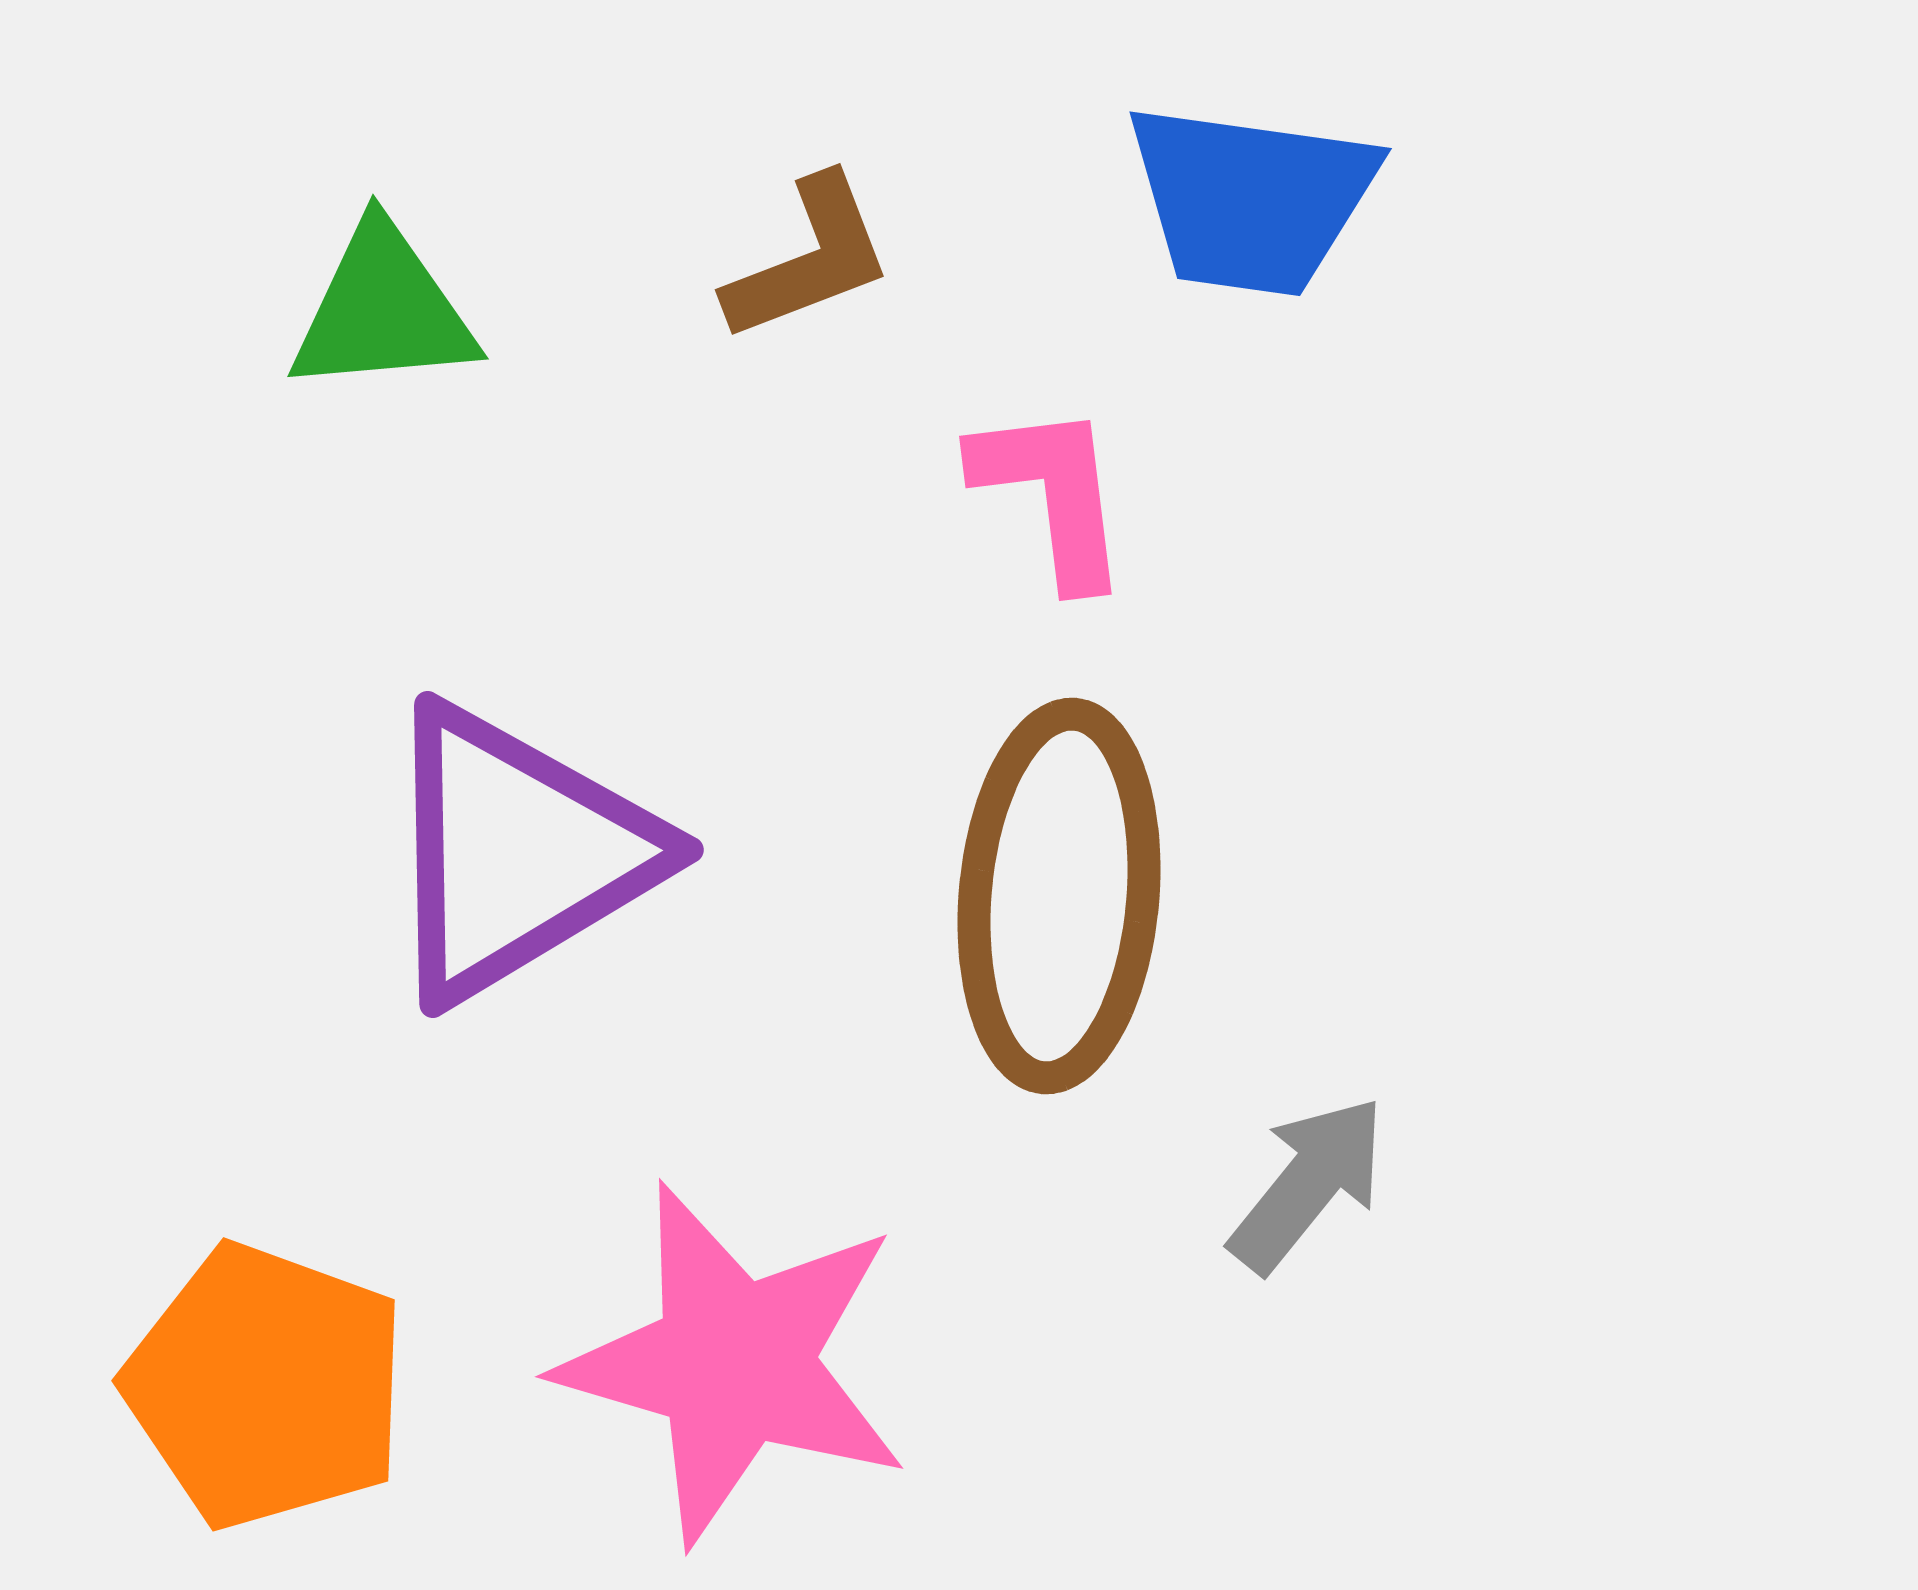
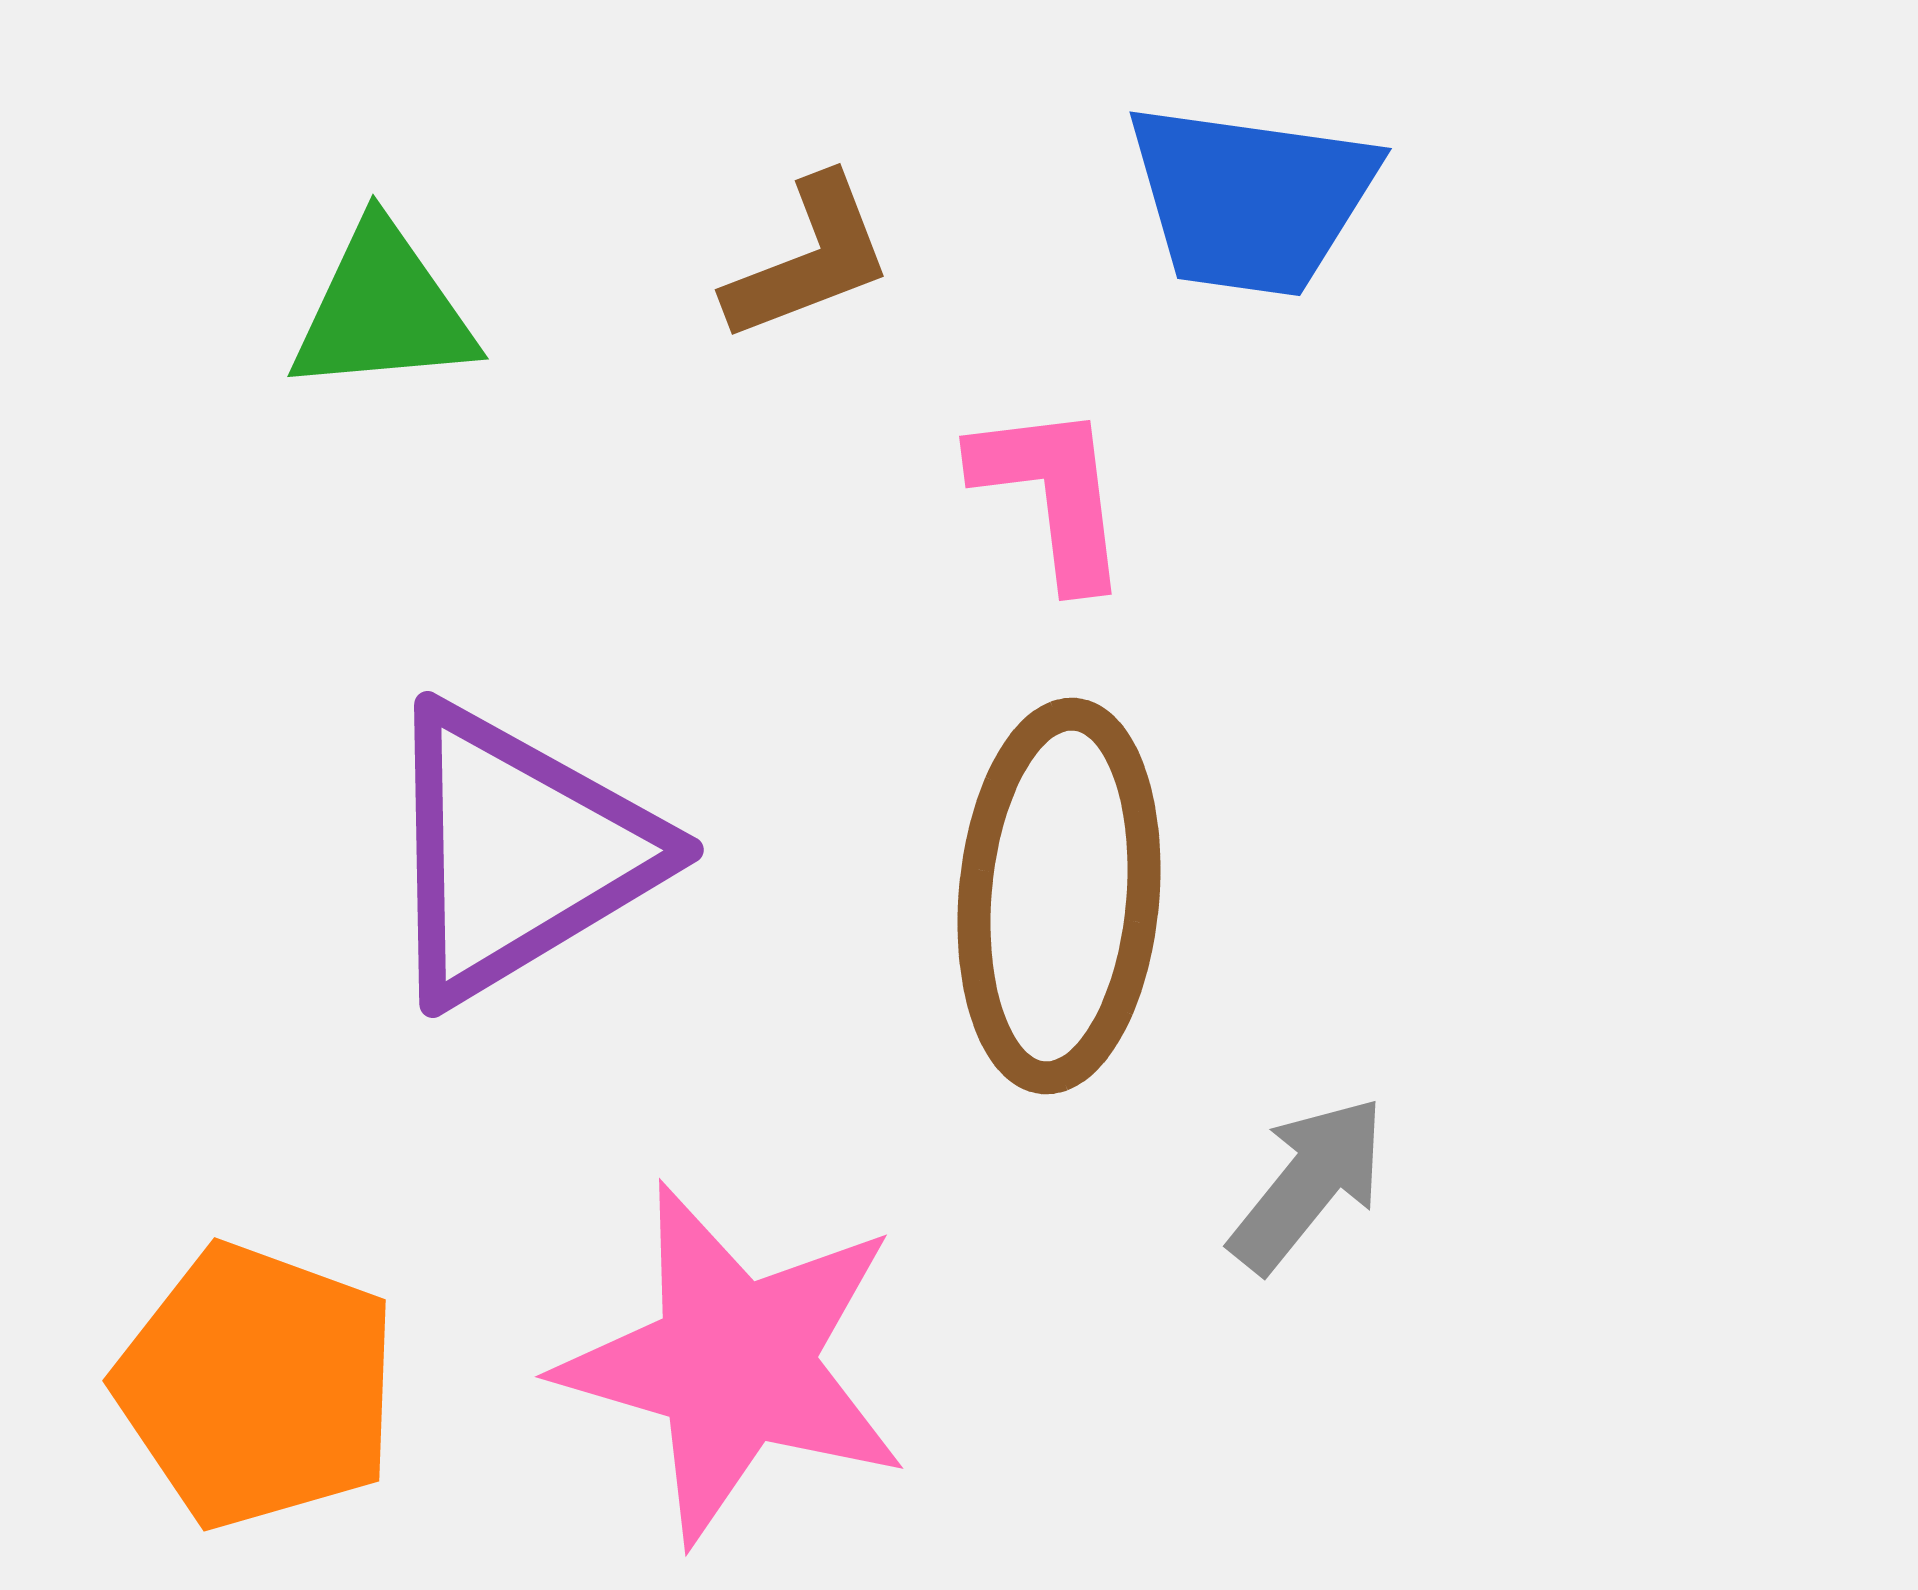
orange pentagon: moved 9 px left
